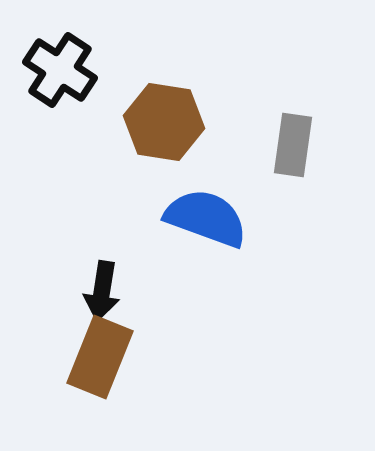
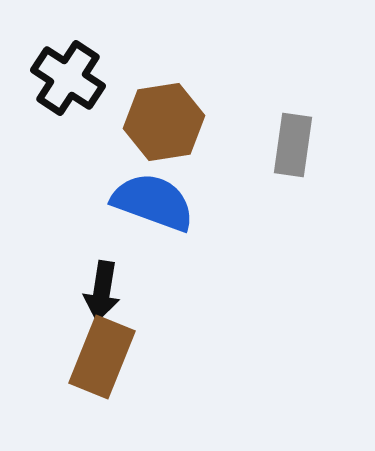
black cross: moved 8 px right, 8 px down
brown hexagon: rotated 18 degrees counterclockwise
blue semicircle: moved 53 px left, 16 px up
brown rectangle: moved 2 px right
